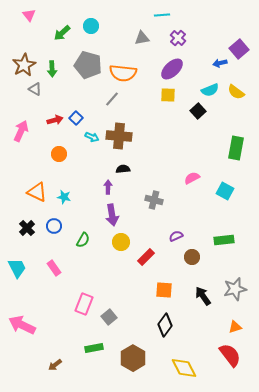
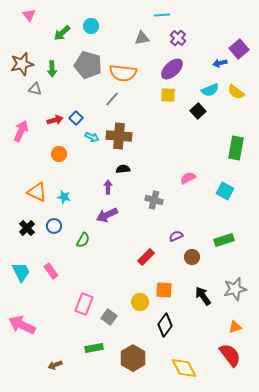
brown star at (24, 65): moved 2 px left, 1 px up; rotated 15 degrees clockwise
gray triangle at (35, 89): rotated 16 degrees counterclockwise
pink semicircle at (192, 178): moved 4 px left
purple arrow at (112, 215): moved 5 px left; rotated 75 degrees clockwise
green rectangle at (224, 240): rotated 12 degrees counterclockwise
yellow circle at (121, 242): moved 19 px right, 60 px down
cyan trapezoid at (17, 268): moved 4 px right, 4 px down
pink rectangle at (54, 268): moved 3 px left, 3 px down
gray square at (109, 317): rotated 14 degrees counterclockwise
brown arrow at (55, 365): rotated 16 degrees clockwise
